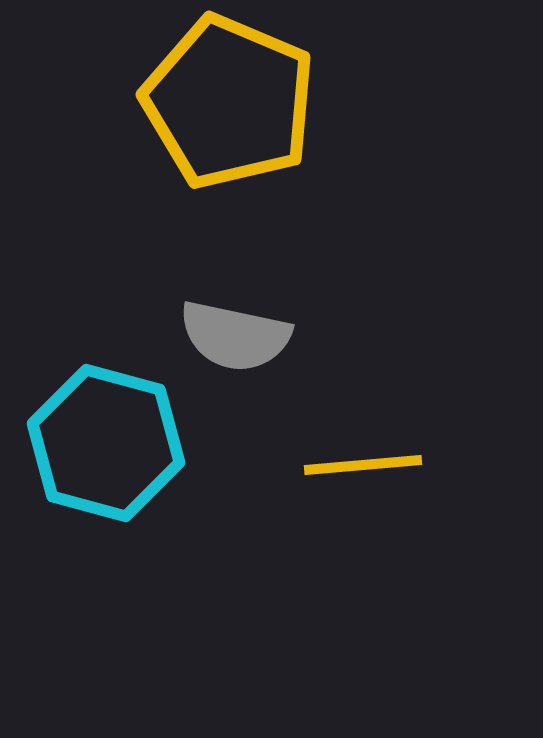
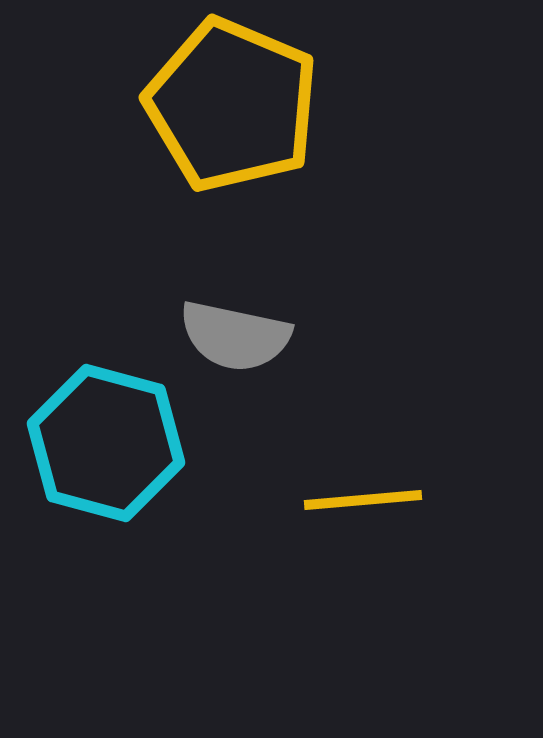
yellow pentagon: moved 3 px right, 3 px down
yellow line: moved 35 px down
